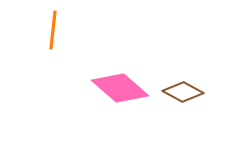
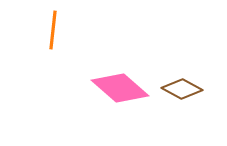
brown diamond: moved 1 px left, 3 px up
